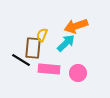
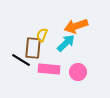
pink circle: moved 1 px up
